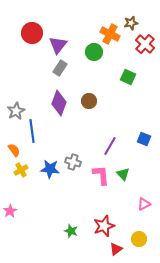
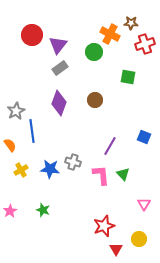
brown star: rotated 16 degrees clockwise
red circle: moved 2 px down
red cross: rotated 30 degrees clockwise
gray rectangle: rotated 21 degrees clockwise
green square: rotated 14 degrees counterclockwise
brown circle: moved 6 px right, 1 px up
blue square: moved 2 px up
orange semicircle: moved 4 px left, 5 px up
pink triangle: rotated 32 degrees counterclockwise
green star: moved 28 px left, 21 px up
red triangle: rotated 24 degrees counterclockwise
